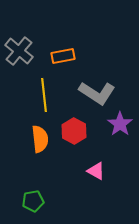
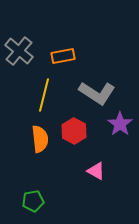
yellow line: rotated 20 degrees clockwise
